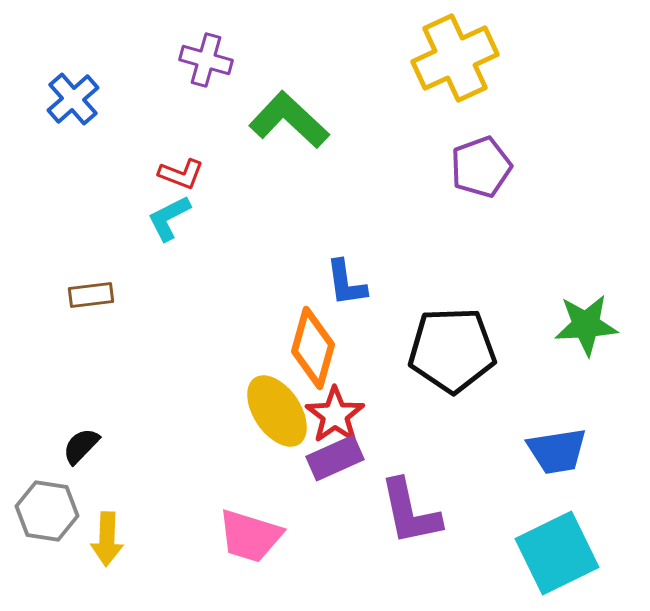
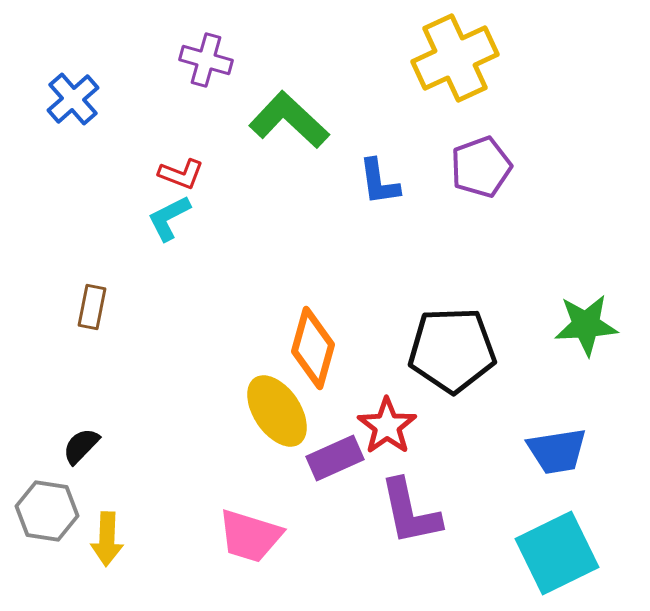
blue L-shape: moved 33 px right, 101 px up
brown rectangle: moved 1 px right, 12 px down; rotated 72 degrees counterclockwise
red star: moved 52 px right, 11 px down
